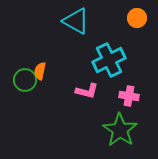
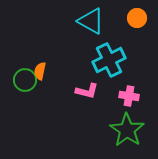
cyan triangle: moved 15 px right
green star: moved 7 px right
